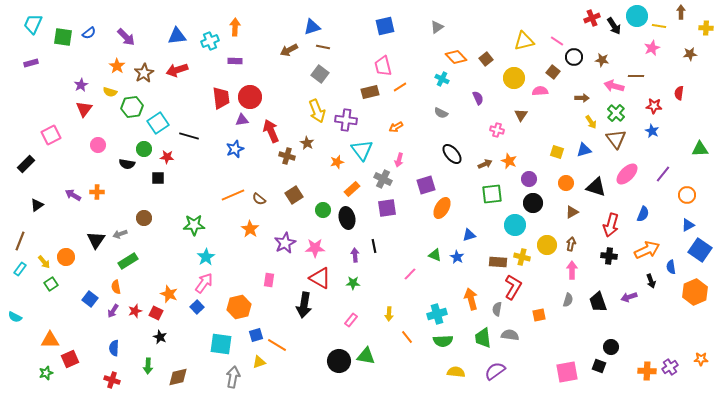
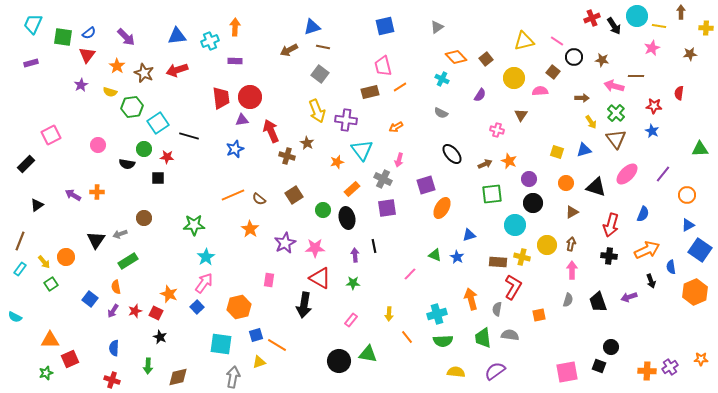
brown star at (144, 73): rotated 18 degrees counterclockwise
purple semicircle at (478, 98): moved 2 px right, 3 px up; rotated 56 degrees clockwise
red triangle at (84, 109): moved 3 px right, 54 px up
green triangle at (366, 356): moved 2 px right, 2 px up
